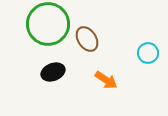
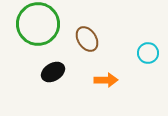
green circle: moved 10 px left
black ellipse: rotated 10 degrees counterclockwise
orange arrow: rotated 35 degrees counterclockwise
